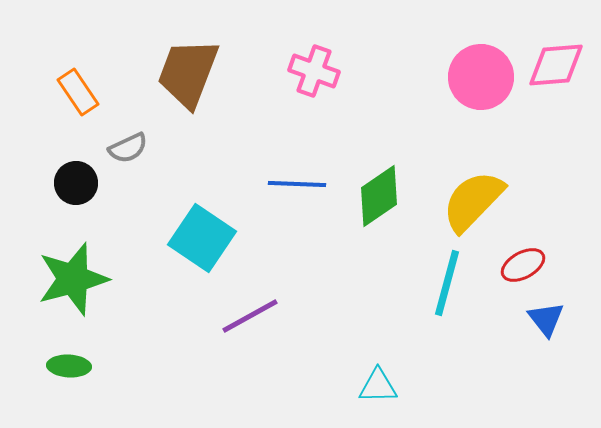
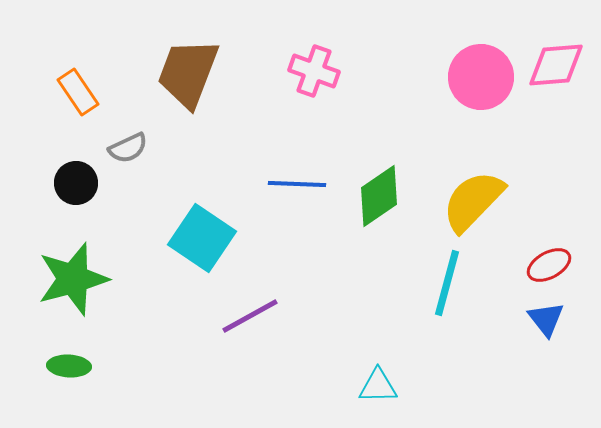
red ellipse: moved 26 px right
